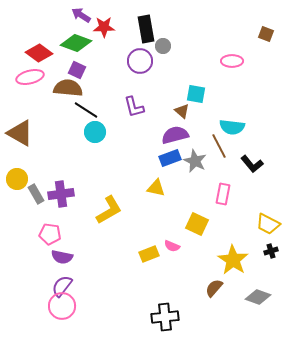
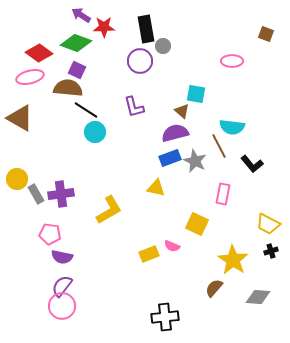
brown triangle at (20, 133): moved 15 px up
purple semicircle at (175, 135): moved 2 px up
gray diamond at (258, 297): rotated 15 degrees counterclockwise
